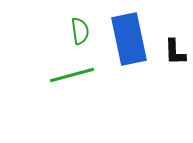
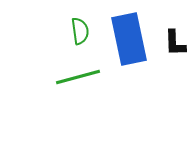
black L-shape: moved 9 px up
green line: moved 6 px right, 2 px down
